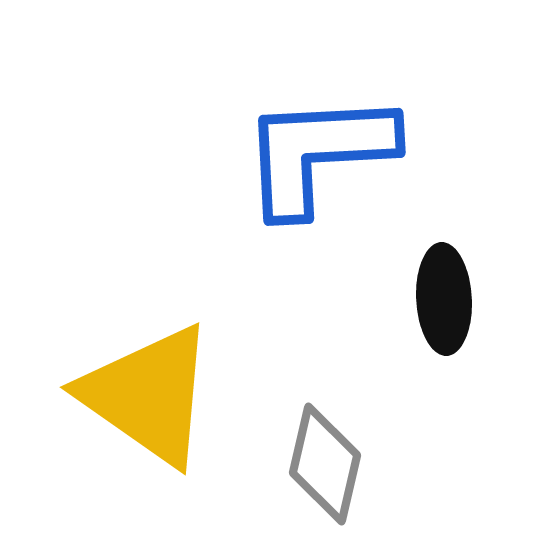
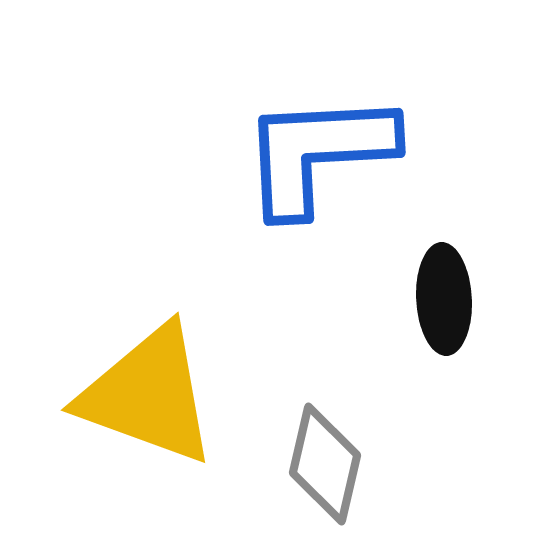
yellow triangle: rotated 15 degrees counterclockwise
